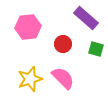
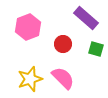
pink hexagon: rotated 15 degrees counterclockwise
